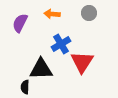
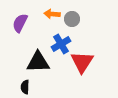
gray circle: moved 17 px left, 6 px down
black triangle: moved 3 px left, 7 px up
